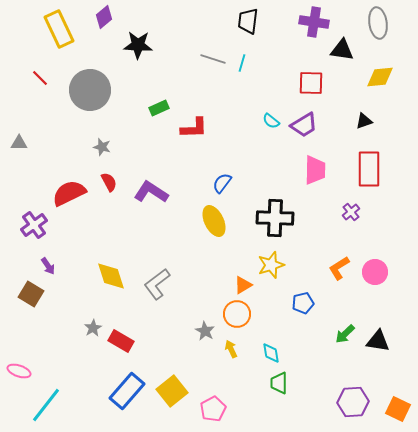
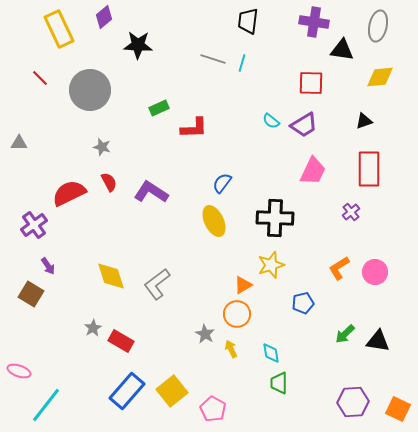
gray ellipse at (378, 23): moved 3 px down; rotated 20 degrees clockwise
pink trapezoid at (315, 170): moved 2 px left, 1 px down; rotated 24 degrees clockwise
gray star at (205, 331): moved 3 px down
pink pentagon at (213, 409): rotated 15 degrees counterclockwise
